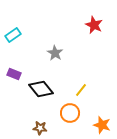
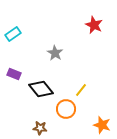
cyan rectangle: moved 1 px up
orange circle: moved 4 px left, 4 px up
